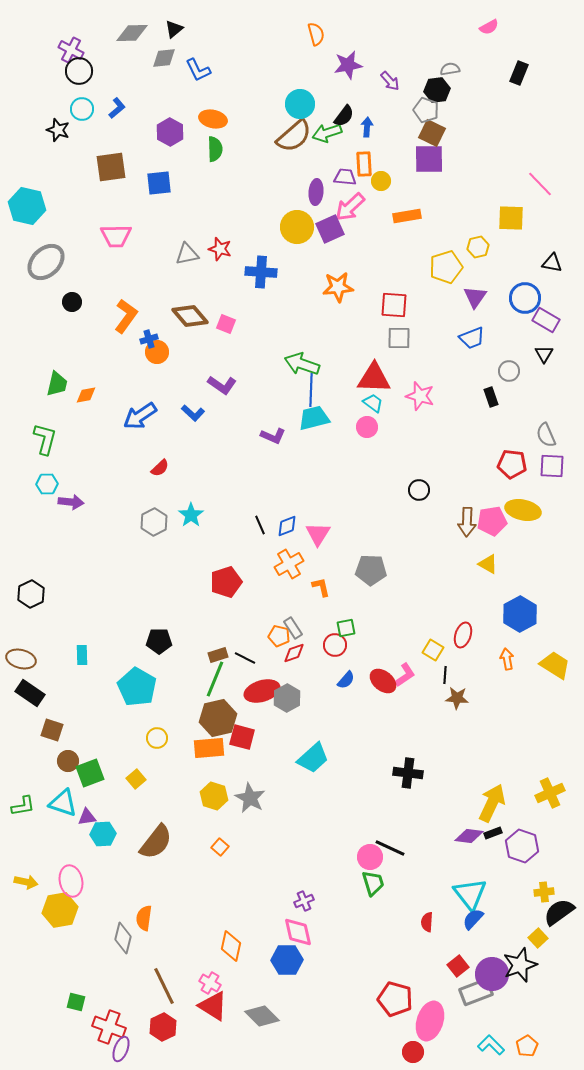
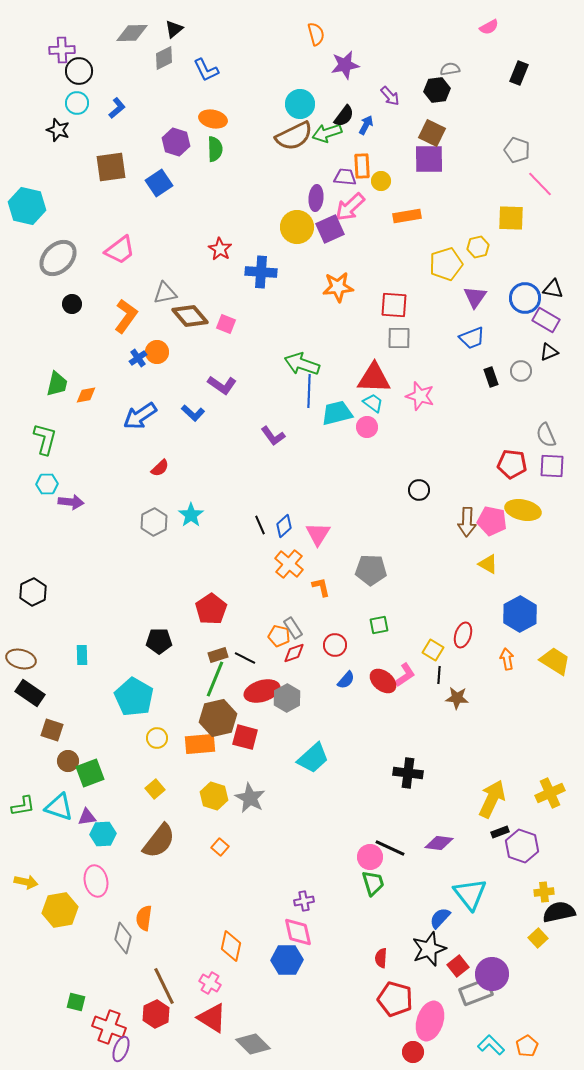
purple cross at (71, 50): moved 9 px left; rotated 30 degrees counterclockwise
gray diamond at (164, 58): rotated 20 degrees counterclockwise
purple star at (348, 65): moved 3 px left
blue L-shape at (198, 70): moved 8 px right
purple arrow at (390, 81): moved 15 px down
cyan circle at (82, 109): moved 5 px left, 6 px up
gray pentagon at (426, 110): moved 91 px right, 40 px down
blue arrow at (367, 127): moved 1 px left, 2 px up; rotated 24 degrees clockwise
purple hexagon at (170, 132): moved 6 px right, 10 px down; rotated 12 degrees counterclockwise
brown semicircle at (294, 136): rotated 15 degrees clockwise
orange rectangle at (364, 164): moved 2 px left, 2 px down
blue square at (159, 183): rotated 28 degrees counterclockwise
purple ellipse at (316, 192): moved 6 px down
pink trapezoid at (116, 236): moved 4 px right, 14 px down; rotated 36 degrees counterclockwise
red star at (220, 249): rotated 15 degrees clockwise
gray triangle at (187, 254): moved 22 px left, 39 px down
gray ellipse at (46, 262): moved 12 px right, 4 px up
black triangle at (552, 263): moved 1 px right, 26 px down
yellow pentagon at (446, 267): moved 3 px up
black circle at (72, 302): moved 2 px down
blue cross at (149, 339): moved 11 px left, 19 px down; rotated 18 degrees counterclockwise
black triangle at (544, 354): moved 5 px right, 2 px up; rotated 36 degrees clockwise
gray circle at (509, 371): moved 12 px right
blue line at (311, 390): moved 2 px left, 1 px down
black rectangle at (491, 397): moved 20 px up
cyan trapezoid at (314, 418): moved 23 px right, 5 px up
purple L-shape at (273, 436): rotated 30 degrees clockwise
pink pentagon at (492, 521): rotated 20 degrees clockwise
blue diamond at (287, 526): moved 3 px left; rotated 20 degrees counterclockwise
orange cross at (289, 564): rotated 20 degrees counterclockwise
red pentagon at (226, 582): moved 15 px left, 27 px down; rotated 16 degrees counterclockwise
black hexagon at (31, 594): moved 2 px right, 2 px up
green square at (346, 628): moved 33 px right, 3 px up
yellow trapezoid at (555, 665): moved 4 px up
black line at (445, 675): moved 6 px left
cyan pentagon at (137, 687): moved 3 px left, 10 px down
red square at (242, 737): moved 3 px right
orange rectangle at (209, 748): moved 9 px left, 4 px up
yellow square at (136, 779): moved 19 px right, 10 px down
cyan triangle at (63, 803): moved 4 px left, 4 px down
yellow arrow at (492, 803): moved 4 px up
black rectangle at (493, 833): moved 7 px right, 1 px up
purple diamond at (469, 836): moved 30 px left, 7 px down
brown semicircle at (156, 842): moved 3 px right, 1 px up
pink ellipse at (71, 881): moved 25 px right
purple cross at (304, 901): rotated 12 degrees clockwise
black semicircle at (559, 912): rotated 24 degrees clockwise
blue semicircle at (473, 919): moved 33 px left, 1 px up
red semicircle at (427, 922): moved 46 px left, 36 px down
black star at (520, 965): moved 91 px left, 16 px up
red triangle at (213, 1006): moved 1 px left, 12 px down
gray diamond at (262, 1016): moved 9 px left, 28 px down
red hexagon at (163, 1027): moved 7 px left, 13 px up
